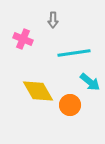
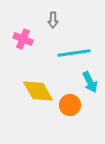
cyan arrow: rotated 25 degrees clockwise
